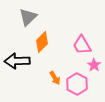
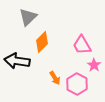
black arrow: rotated 10 degrees clockwise
